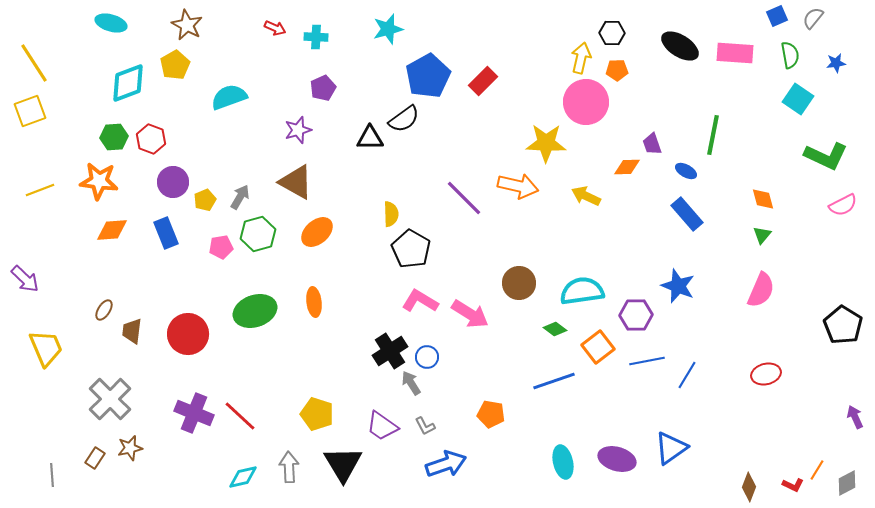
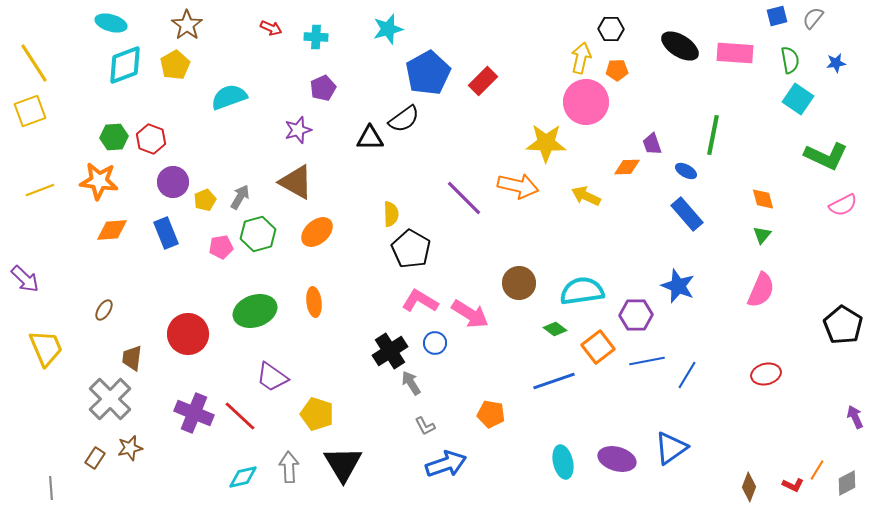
blue square at (777, 16): rotated 10 degrees clockwise
brown star at (187, 25): rotated 8 degrees clockwise
red arrow at (275, 28): moved 4 px left
black hexagon at (612, 33): moved 1 px left, 4 px up
green semicircle at (790, 55): moved 5 px down
blue pentagon at (428, 76): moved 3 px up
cyan diamond at (128, 83): moved 3 px left, 18 px up
brown trapezoid at (132, 331): moved 27 px down
blue circle at (427, 357): moved 8 px right, 14 px up
purple trapezoid at (382, 426): moved 110 px left, 49 px up
gray line at (52, 475): moved 1 px left, 13 px down
